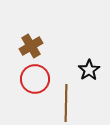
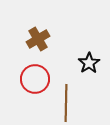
brown cross: moved 7 px right, 7 px up
black star: moved 7 px up
